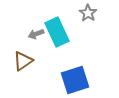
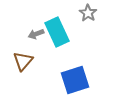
brown triangle: rotated 15 degrees counterclockwise
